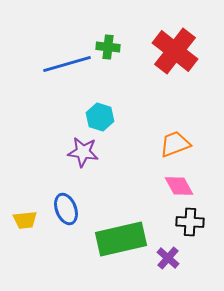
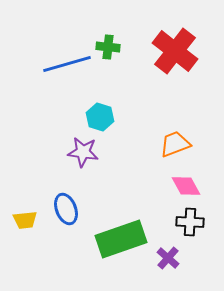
pink diamond: moved 7 px right
green rectangle: rotated 6 degrees counterclockwise
